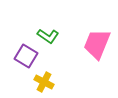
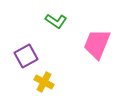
green L-shape: moved 8 px right, 15 px up
purple square: rotated 30 degrees clockwise
